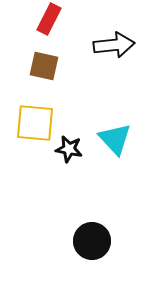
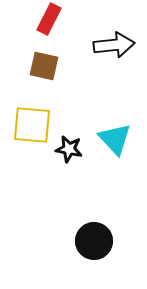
yellow square: moved 3 px left, 2 px down
black circle: moved 2 px right
